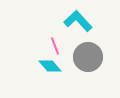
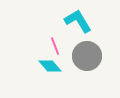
cyan L-shape: rotated 12 degrees clockwise
gray circle: moved 1 px left, 1 px up
